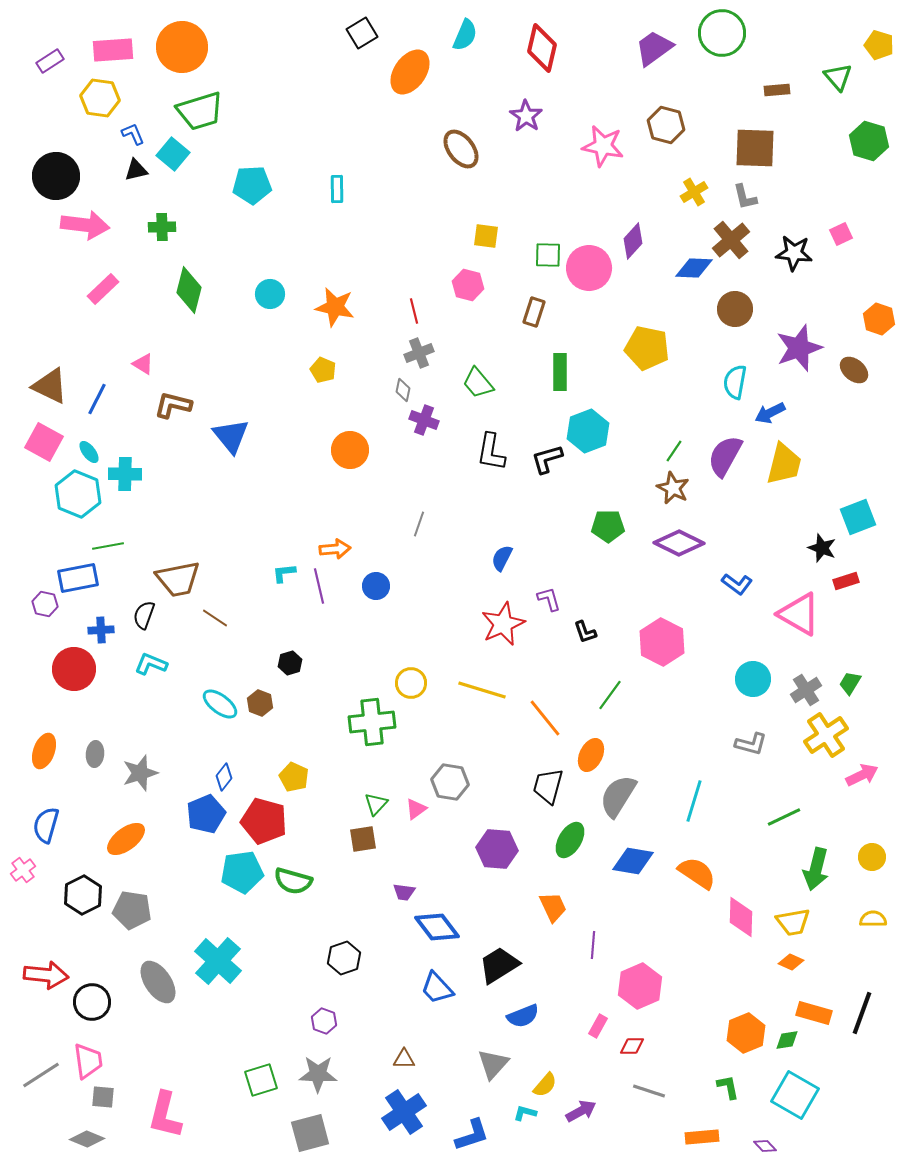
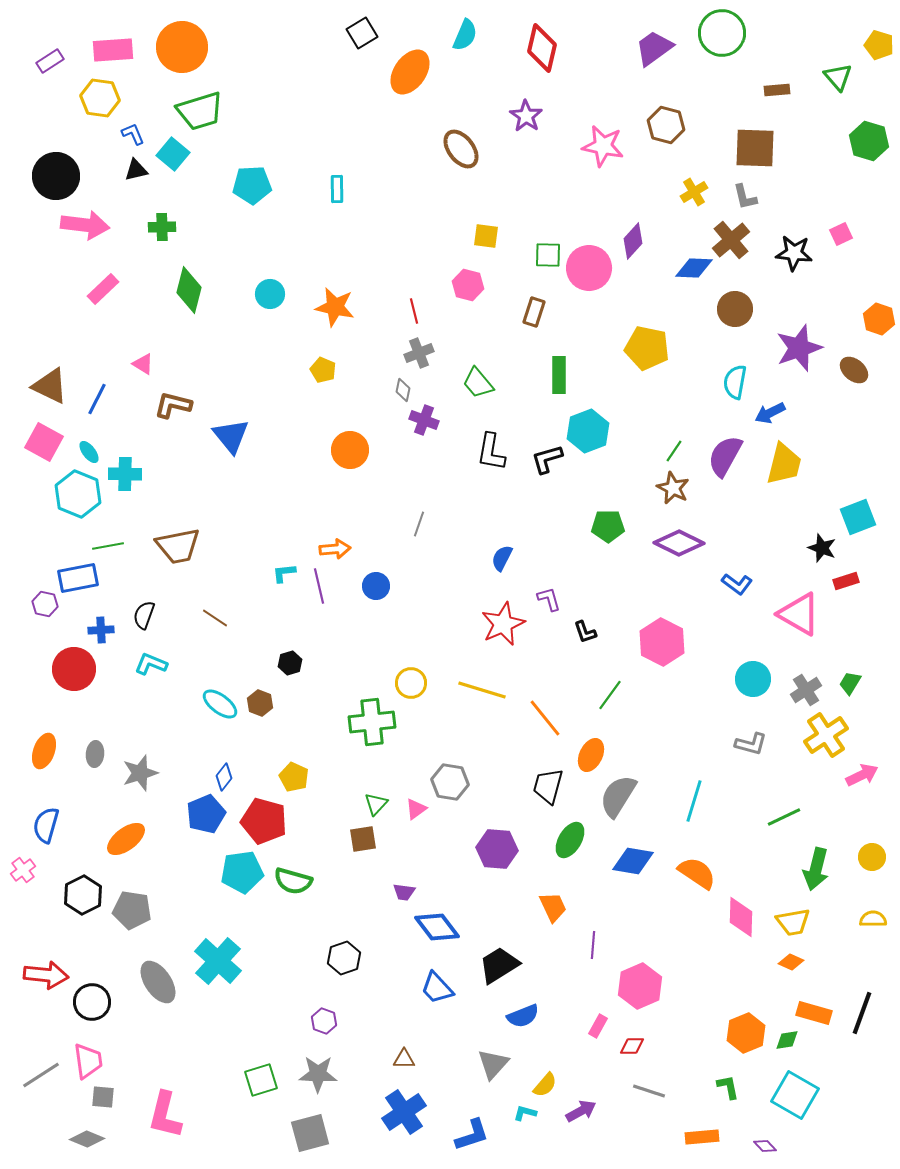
green rectangle at (560, 372): moved 1 px left, 3 px down
brown trapezoid at (178, 579): moved 33 px up
